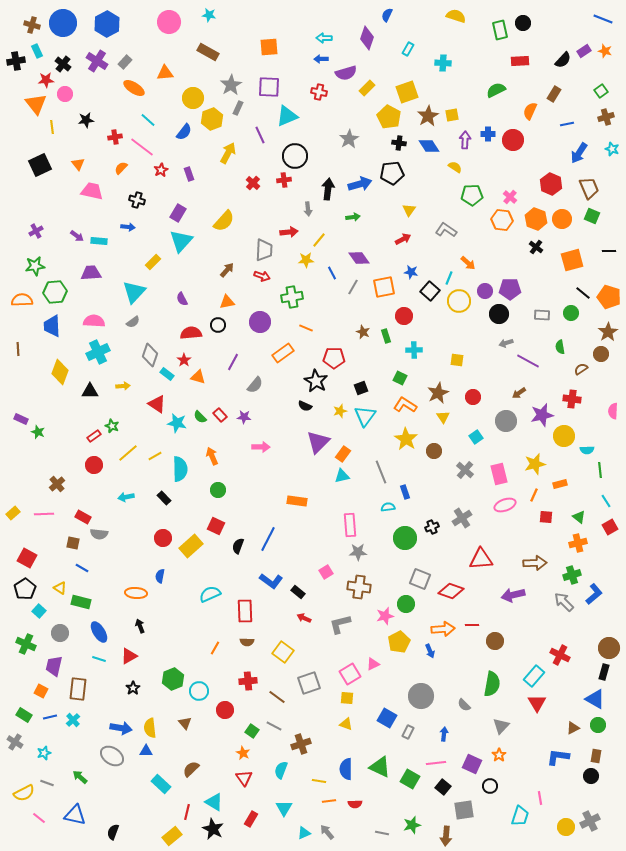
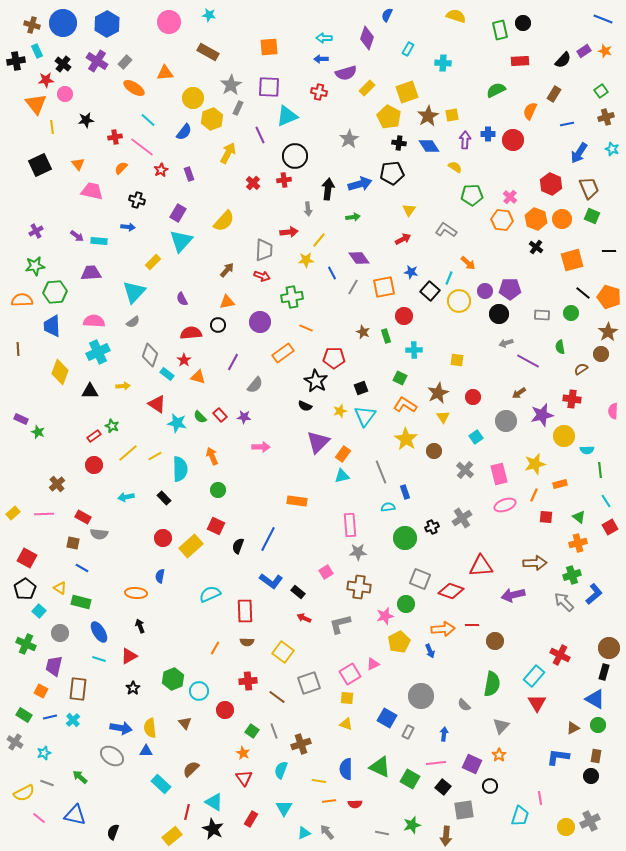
red triangle at (481, 559): moved 7 px down
gray line at (274, 726): moved 5 px down; rotated 42 degrees clockwise
